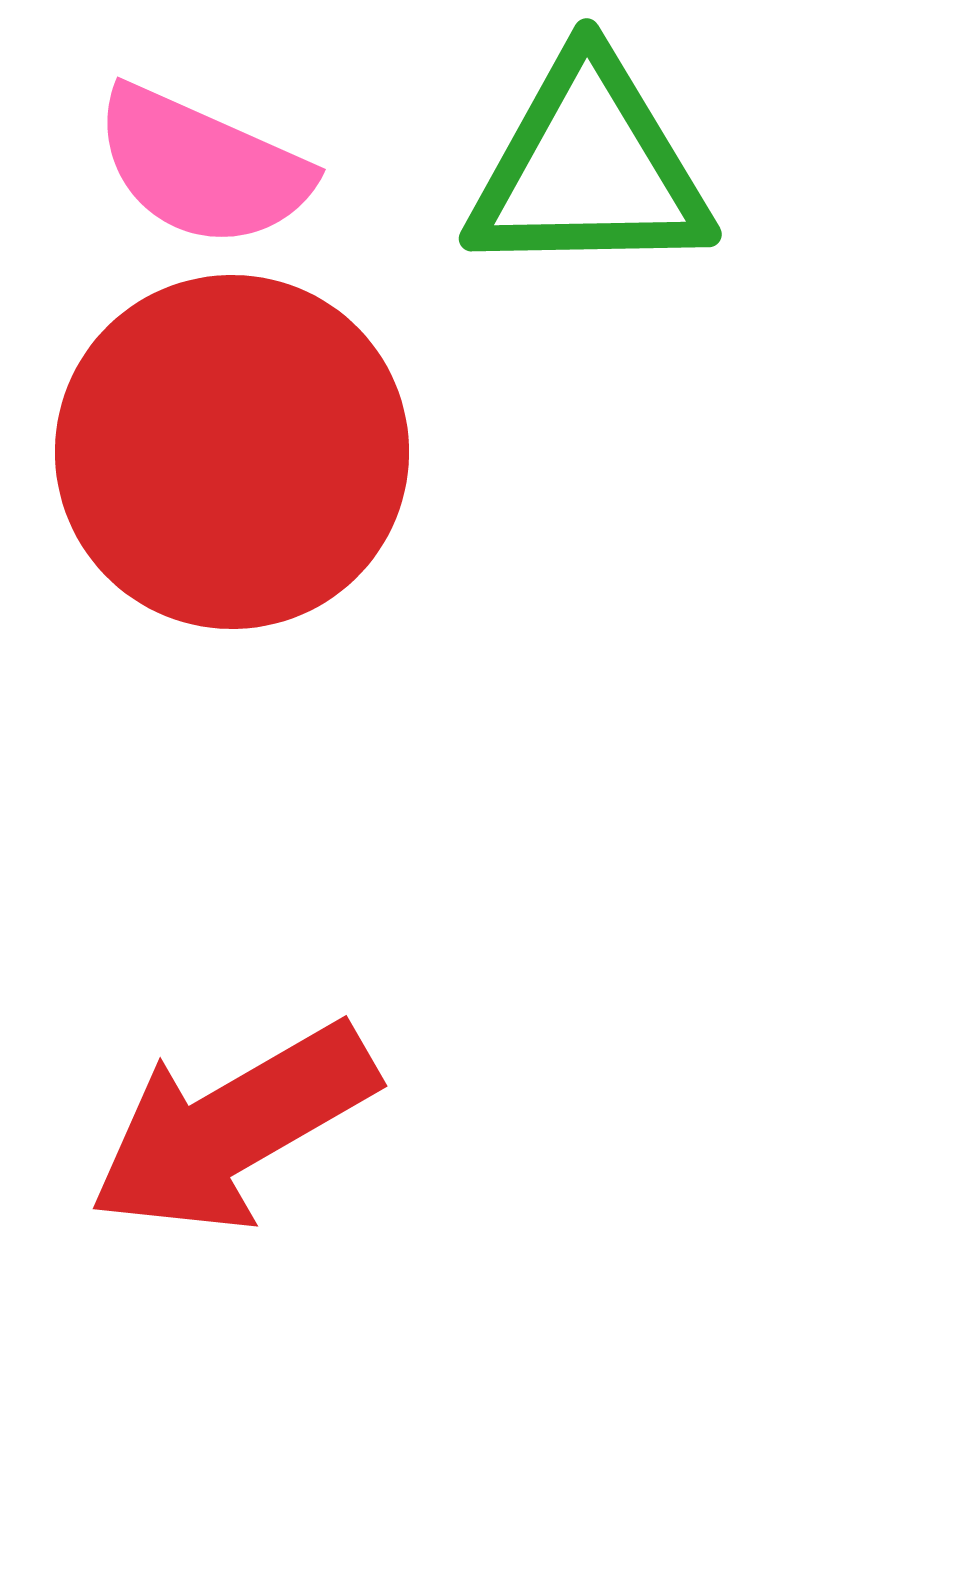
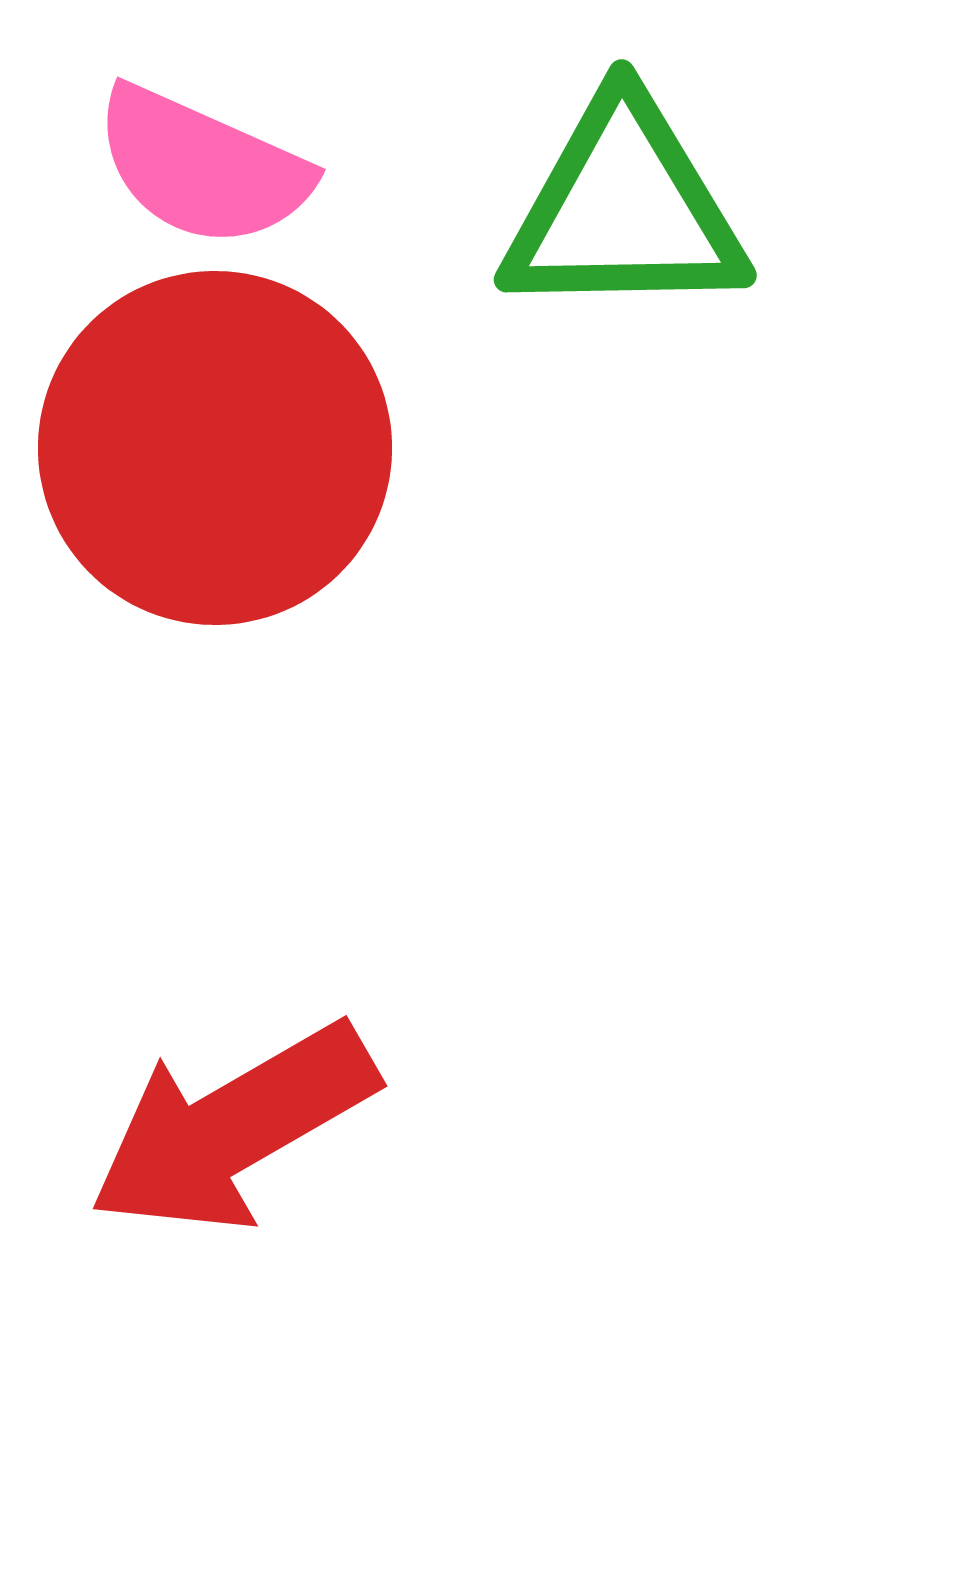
green triangle: moved 35 px right, 41 px down
red circle: moved 17 px left, 4 px up
